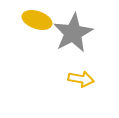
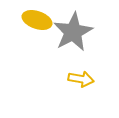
gray star: moved 1 px up
